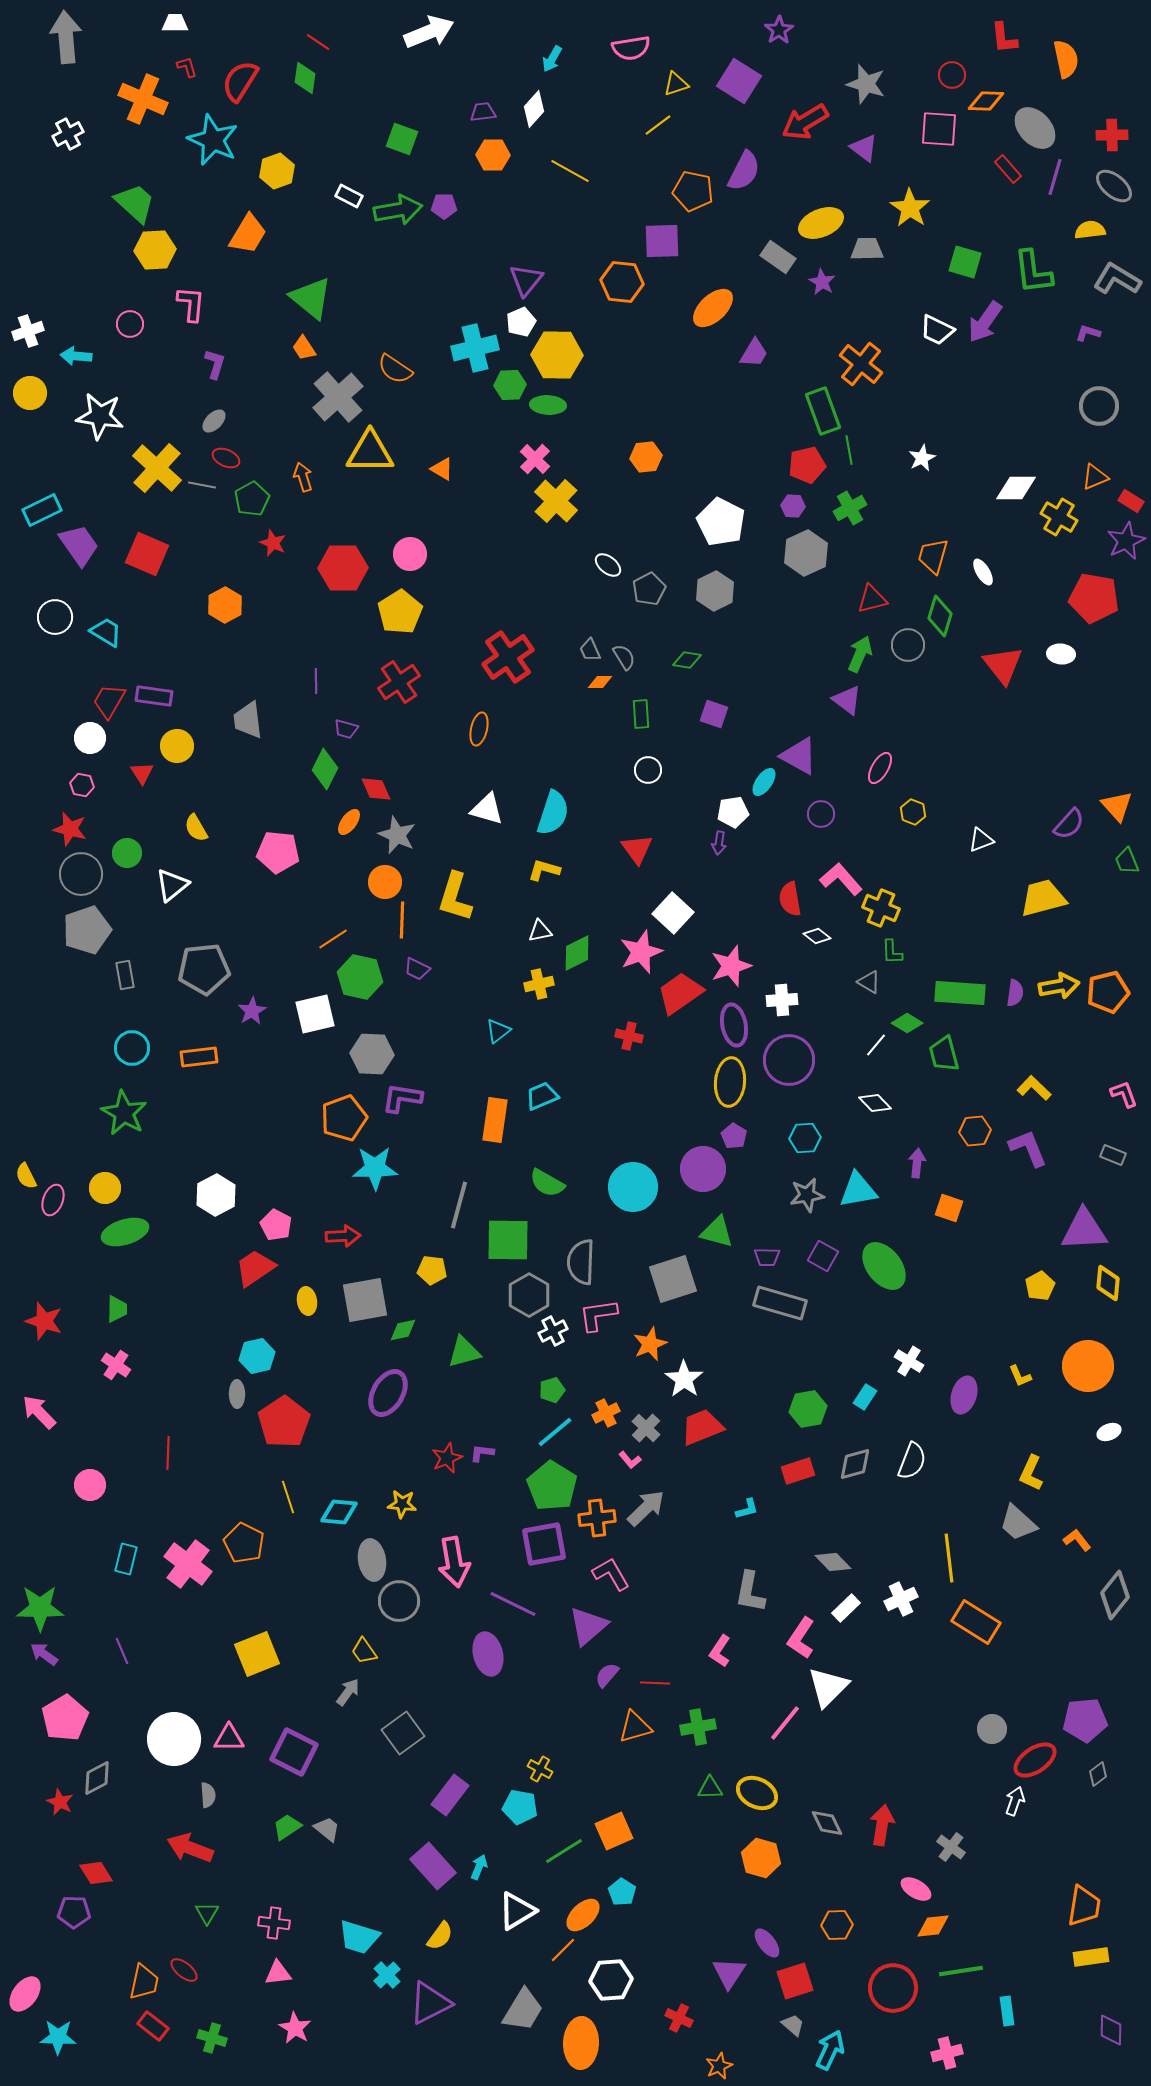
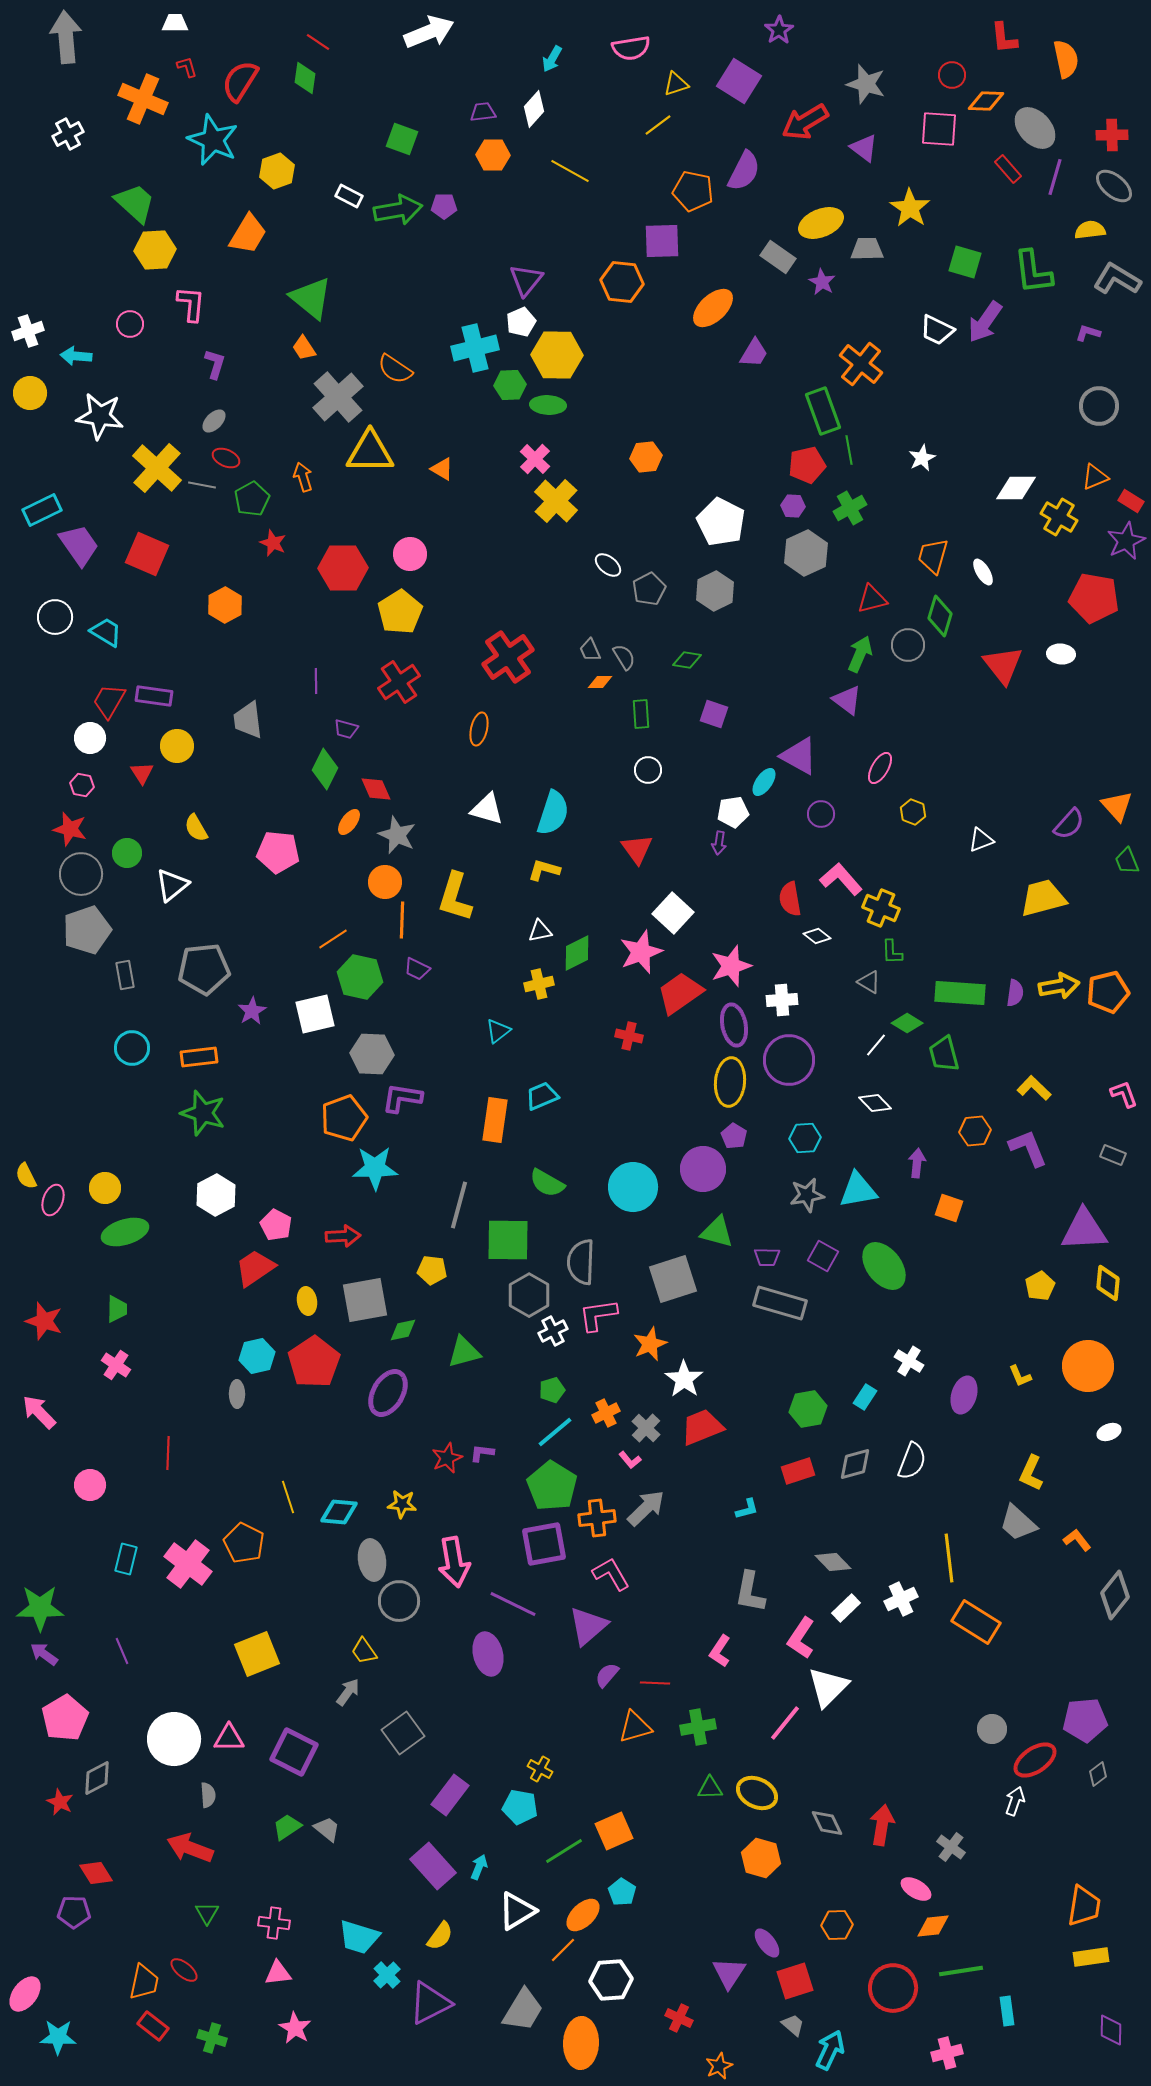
green star at (124, 1113): moved 79 px right; rotated 12 degrees counterclockwise
red pentagon at (284, 1422): moved 30 px right, 60 px up
